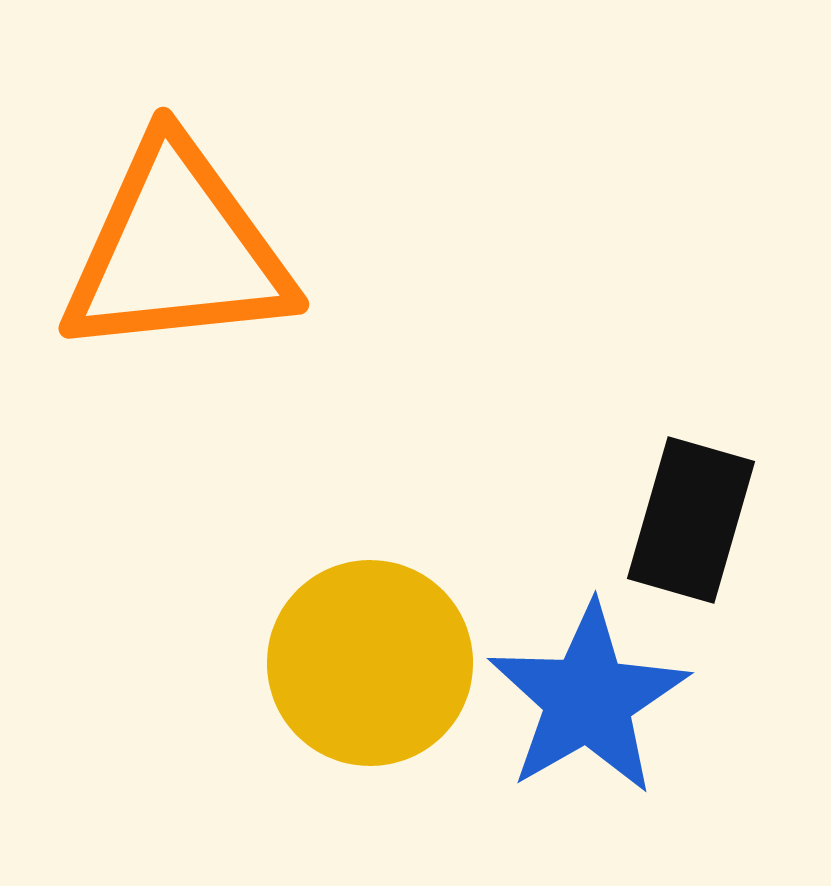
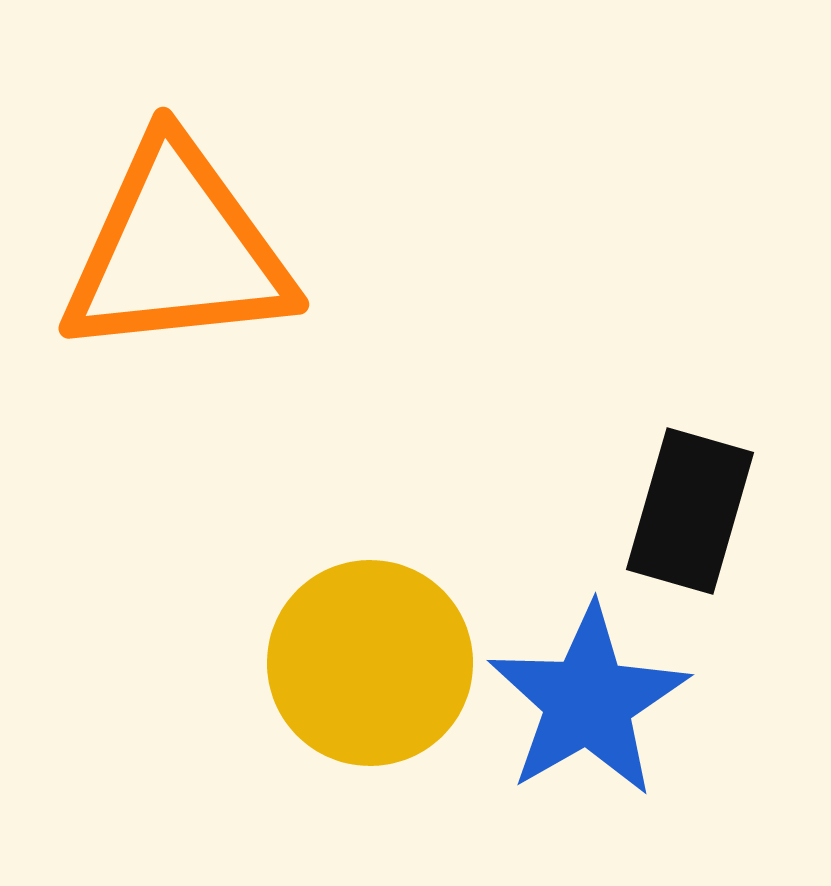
black rectangle: moved 1 px left, 9 px up
blue star: moved 2 px down
